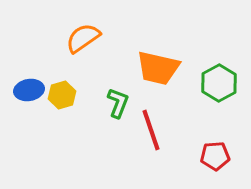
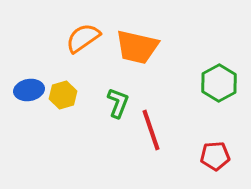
orange trapezoid: moved 21 px left, 21 px up
yellow hexagon: moved 1 px right
